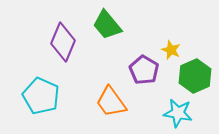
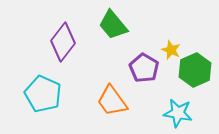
green trapezoid: moved 6 px right
purple diamond: rotated 15 degrees clockwise
purple pentagon: moved 2 px up
green hexagon: moved 6 px up
cyan pentagon: moved 2 px right, 2 px up
orange trapezoid: moved 1 px right, 1 px up
